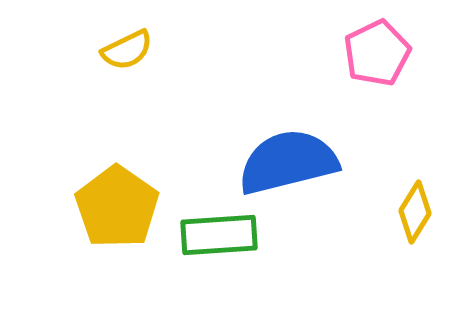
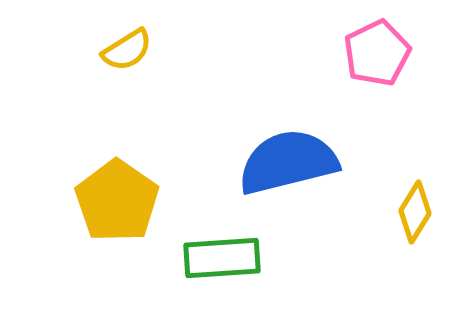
yellow semicircle: rotated 6 degrees counterclockwise
yellow pentagon: moved 6 px up
green rectangle: moved 3 px right, 23 px down
